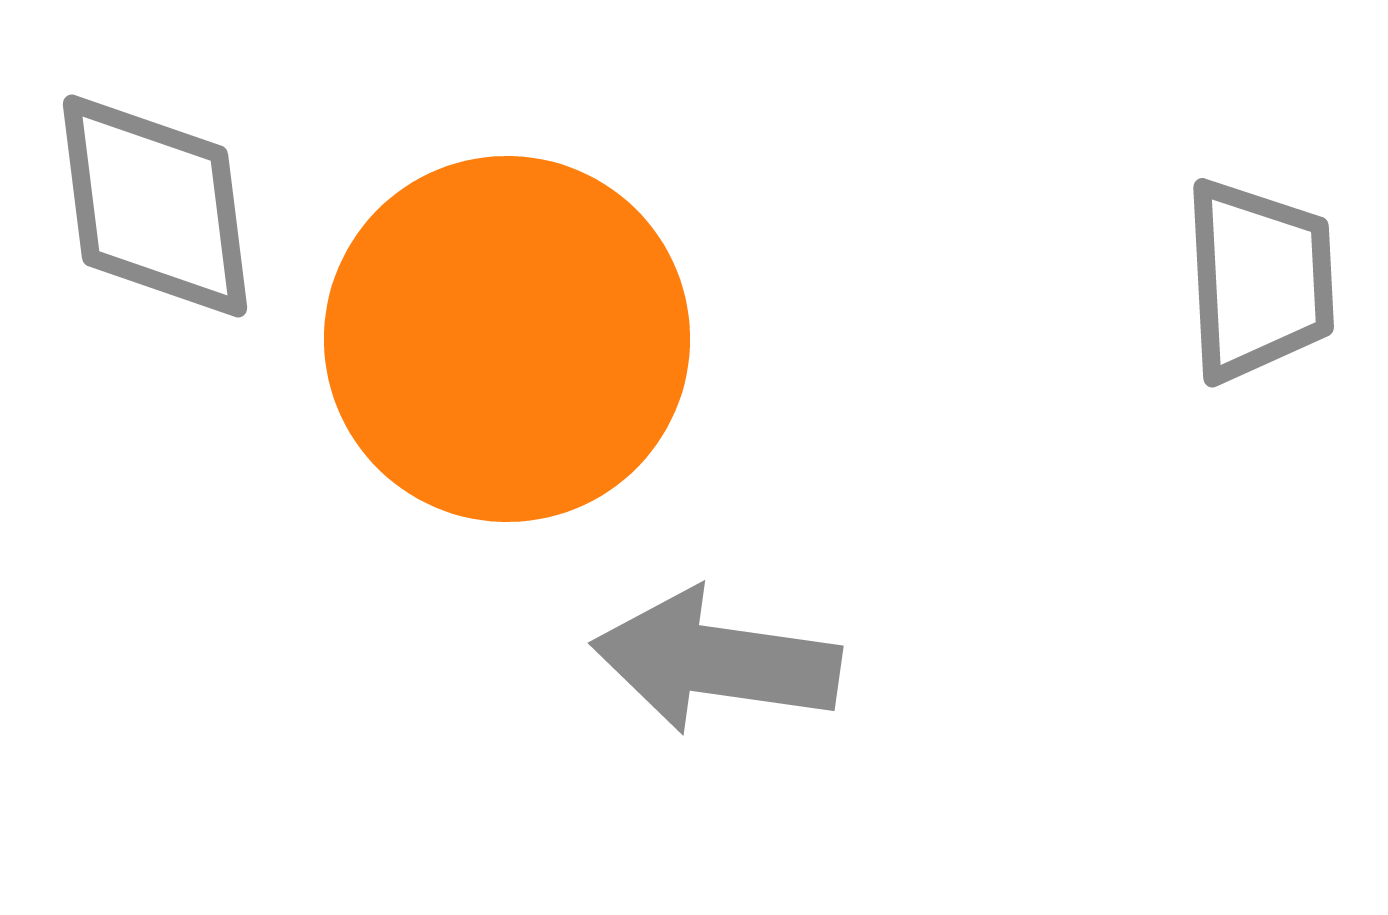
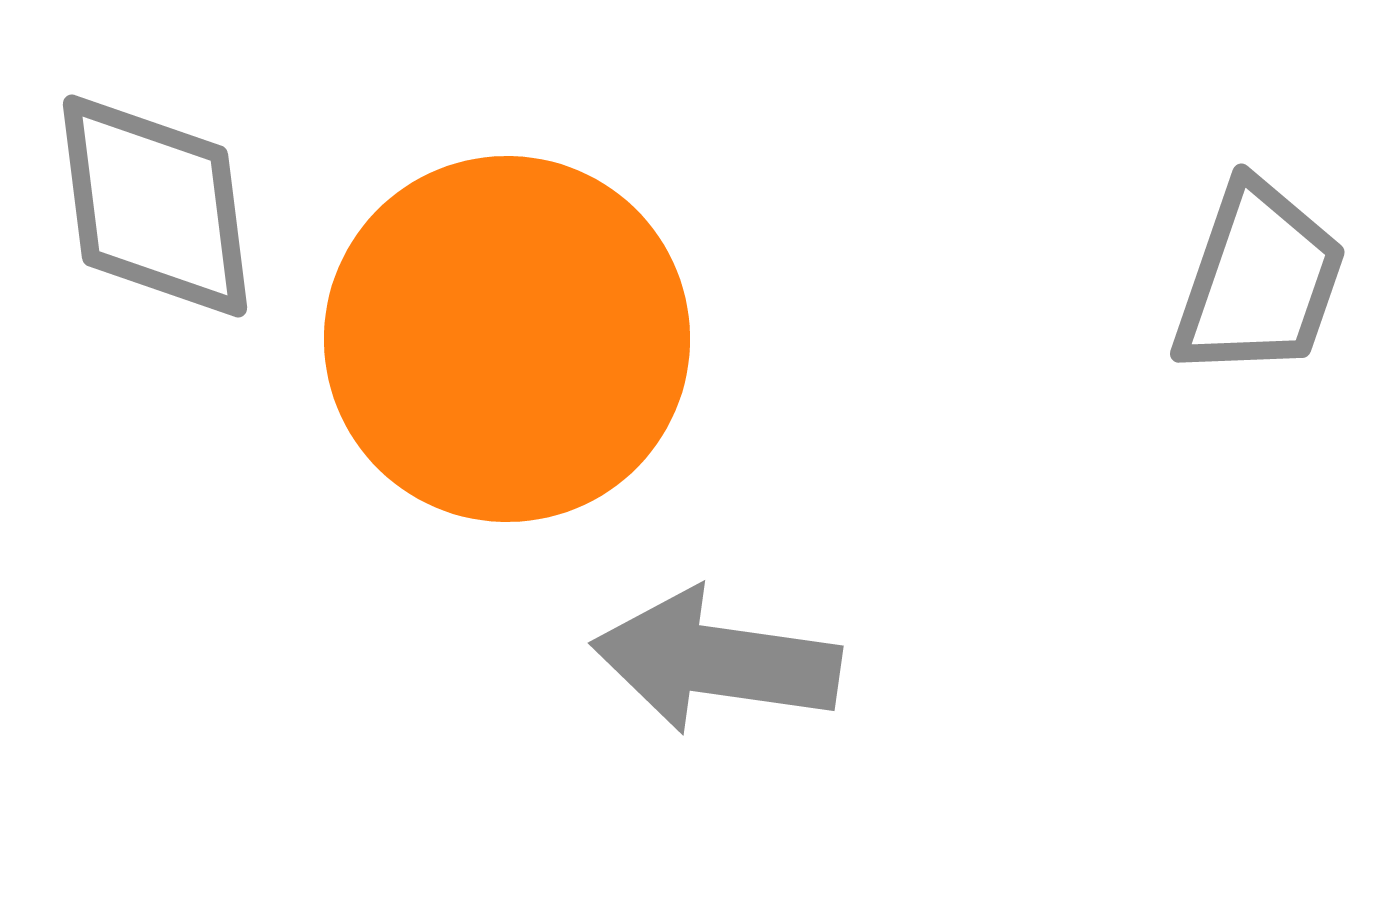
gray trapezoid: rotated 22 degrees clockwise
